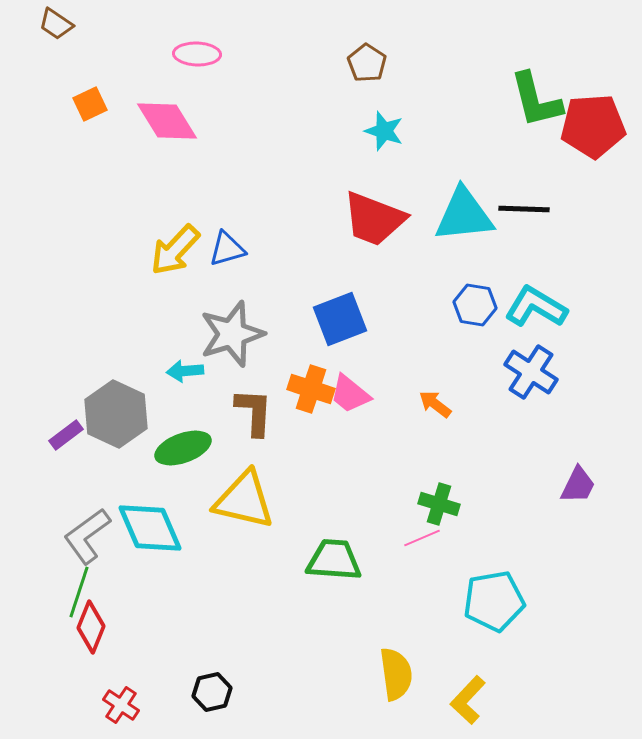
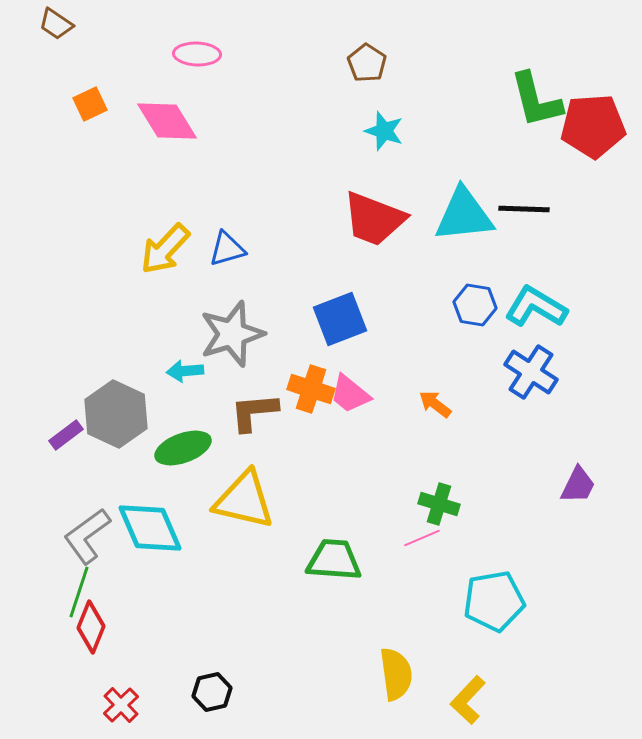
yellow arrow: moved 10 px left, 1 px up
brown L-shape: rotated 98 degrees counterclockwise
red cross: rotated 12 degrees clockwise
